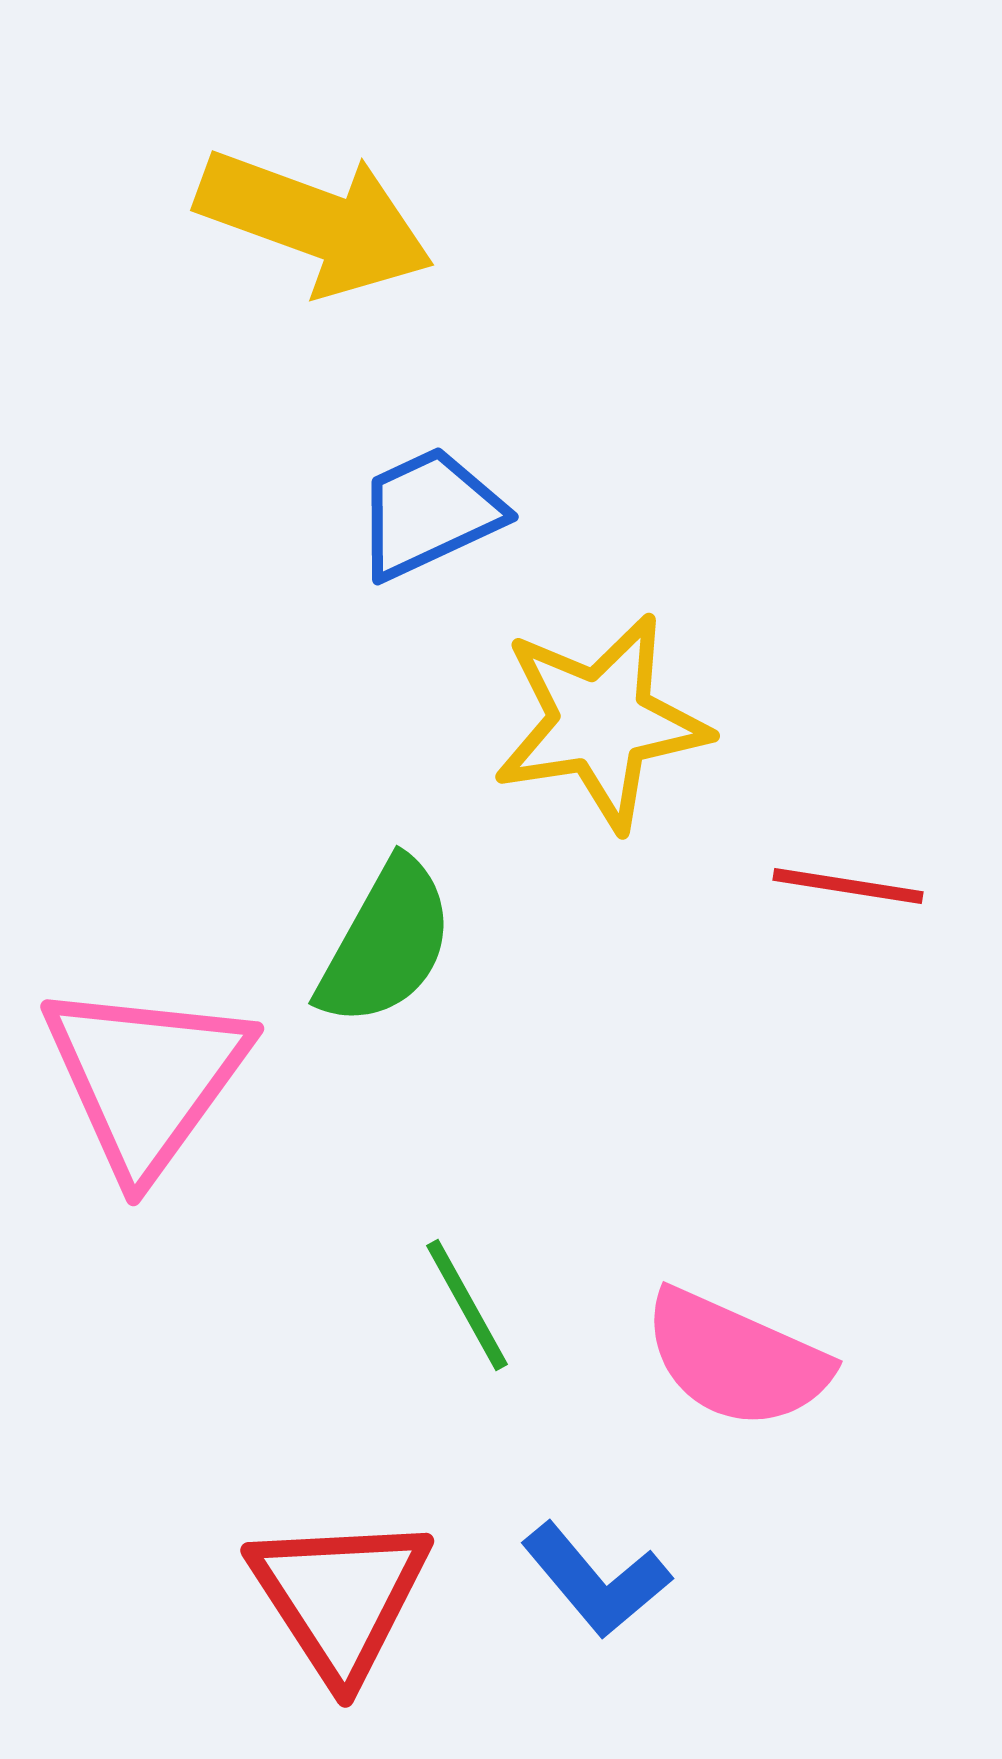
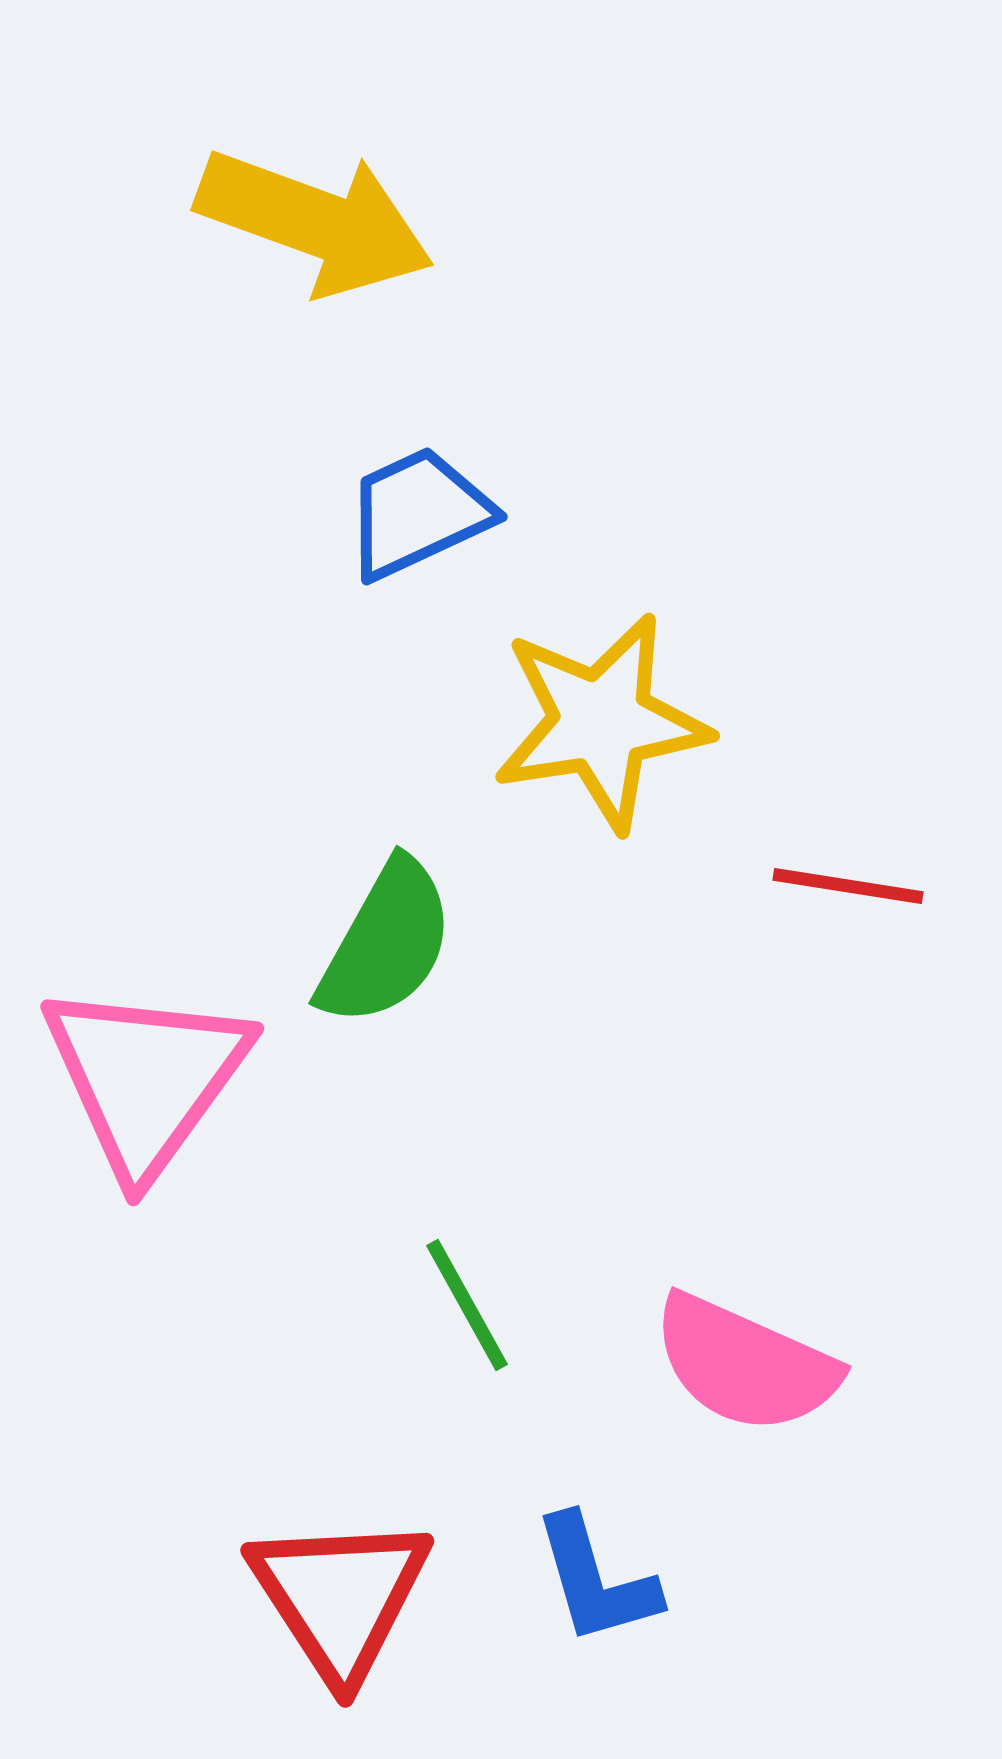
blue trapezoid: moved 11 px left
pink semicircle: moved 9 px right, 5 px down
blue L-shape: rotated 24 degrees clockwise
